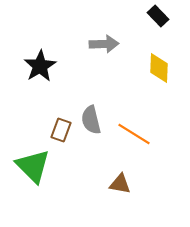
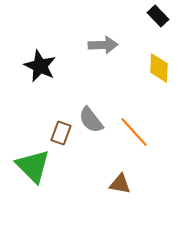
gray arrow: moved 1 px left, 1 px down
black star: rotated 16 degrees counterclockwise
gray semicircle: rotated 24 degrees counterclockwise
brown rectangle: moved 3 px down
orange line: moved 2 px up; rotated 16 degrees clockwise
